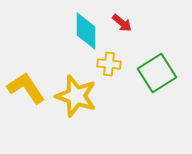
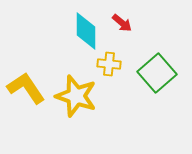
green square: rotated 9 degrees counterclockwise
